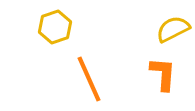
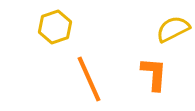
orange L-shape: moved 9 px left
